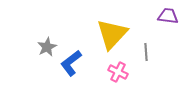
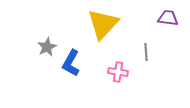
purple trapezoid: moved 2 px down
yellow triangle: moved 9 px left, 10 px up
blue L-shape: rotated 24 degrees counterclockwise
pink cross: rotated 18 degrees counterclockwise
